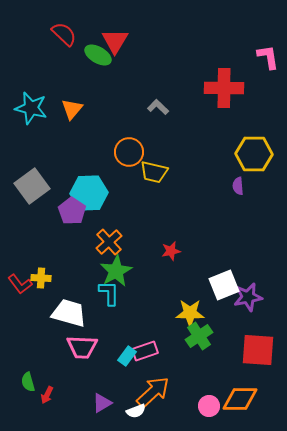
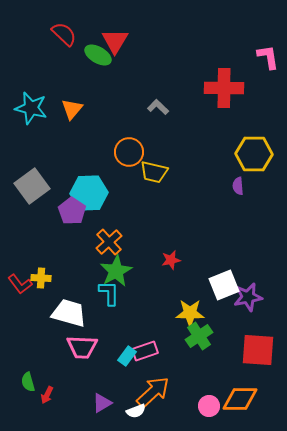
red star: moved 9 px down
